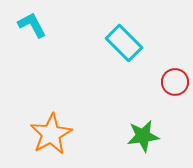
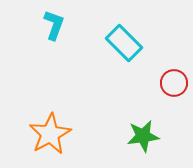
cyan L-shape: moved 22 px right; rotated 48 degrees clockwise
red circle: moved 1 px left, 1 px down
orange star: moved 1 px left
